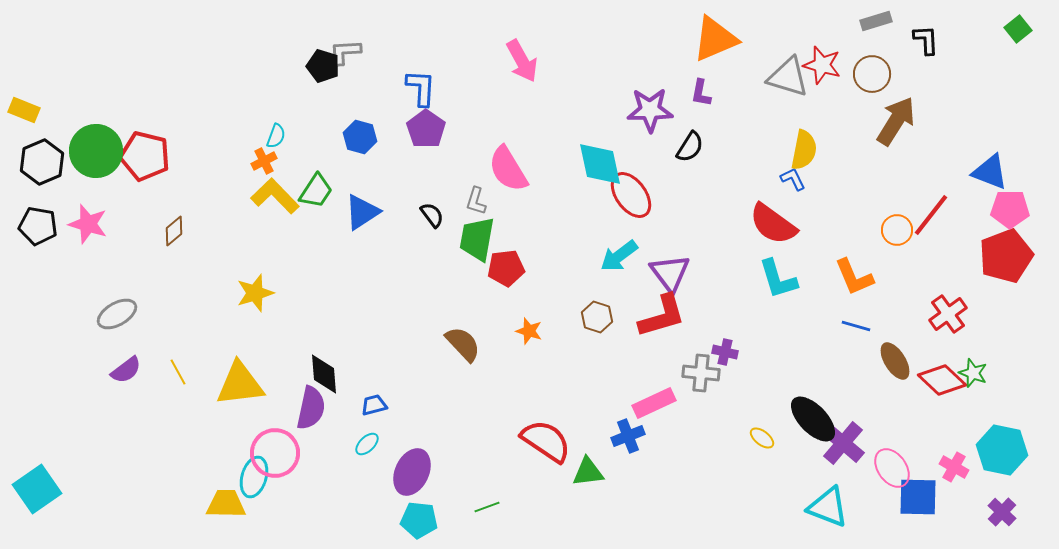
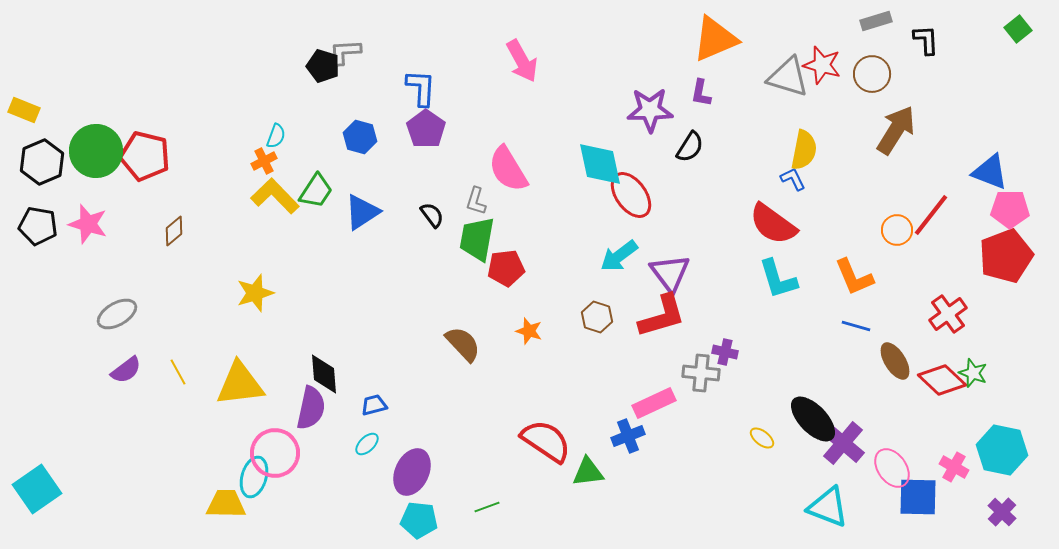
brown arrow at (896, 121): moved 9 px down
